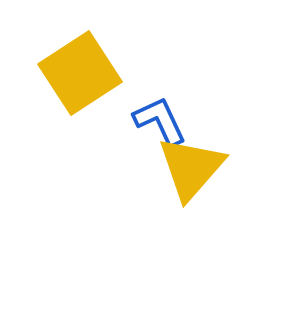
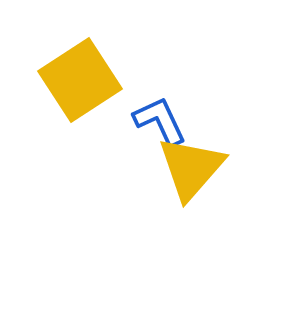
yellow square: moved 7 px down
